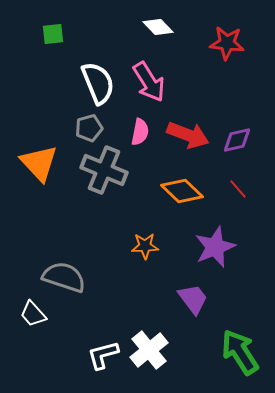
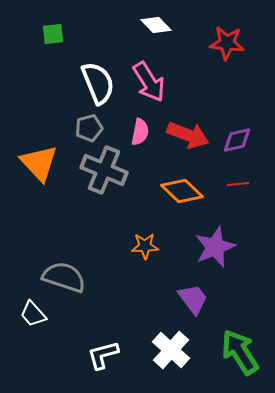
white diamond: moved 2 px left, 2 px up
red line: moved 5 px up; rotated 55 degrees counterclockwise
white cross: moved 22 px right; rotated 9 degrees counterclockwise
